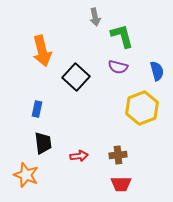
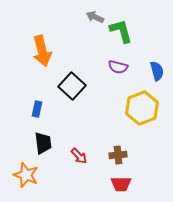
gray arrow: rotated 126 degrees clockwise
green L-shape: moved 1 px left, 5 px up
black square: moved 4 px left, 9 px down
red arrow: rotated 54 degrees clockwise
